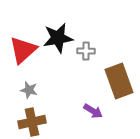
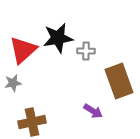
gray star: moved 16 px left, 7 px up; rotated 24 degrees counterclockwise
